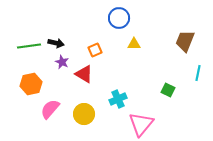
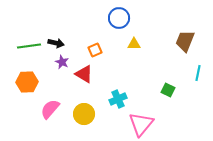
orange hexagon: moved 4 px left, 2 px up; rotated 10 degrees clockwise
